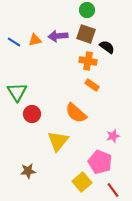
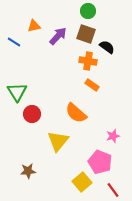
green circle: moved 1 px right, 1 px down
purple arrow: rotated 138 degrees clockwise
orange triangle: moved 1 px left, 14 px up
